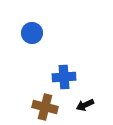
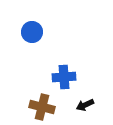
blue circle: moved 1 px up
brown cross: moved 3 px left
